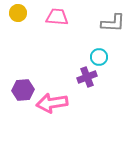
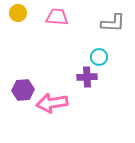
purple cross: rotated 18 degrees clockwise
